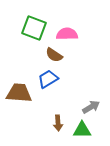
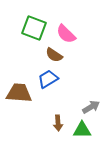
pink semicircle: moved 1 px left; rotated 135 degrees counterclockwise
